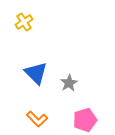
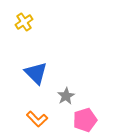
gray star: moved 3 px left, 13 px down
